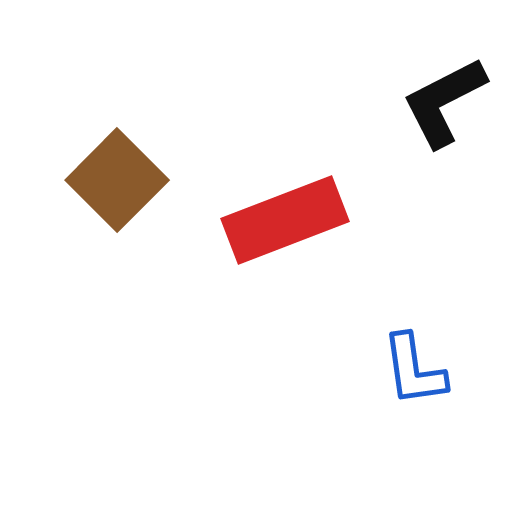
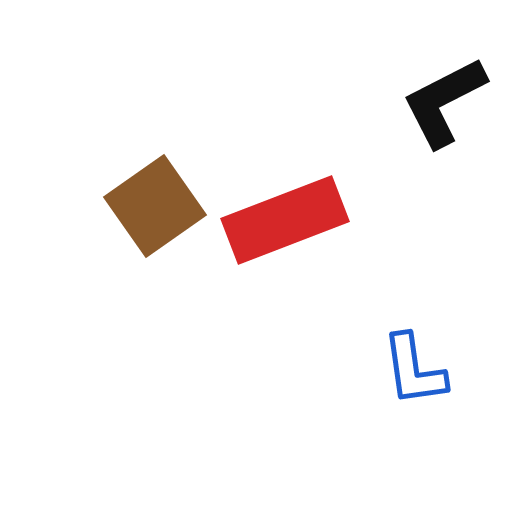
brown square: moved 38 px right, 26 px down; rotated 10 degrees clockwise
